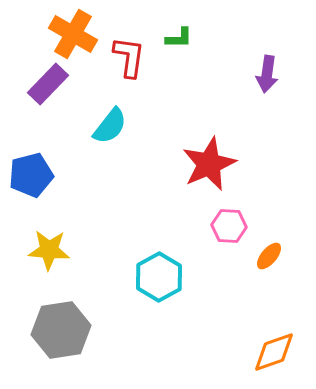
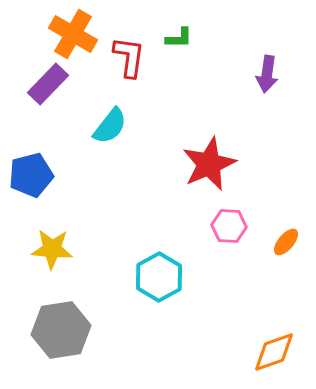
yellow star: moved 3 px right, 1 px up
orange ellipse: moved 17 px right, 14 px up
